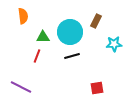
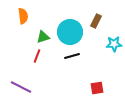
green triangle: rotated 16 degrees counterclockwise
